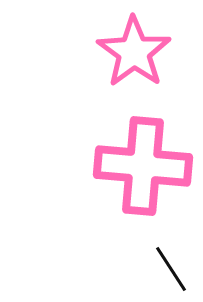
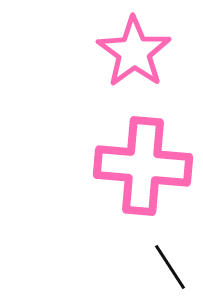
black line: moved 1 px left, 2 px up
